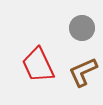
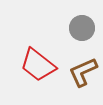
red trapezoid: rotated 27 degrees counterclockwise
